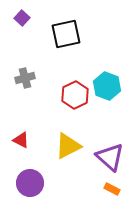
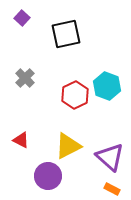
gray cross: rotated 30 degrees counterclockwise
purple circle: moved 18 px right, 7 px up
